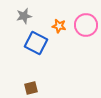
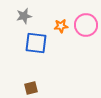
orange star: moved 2 px right; rotated 16 degrees counterclockwise
blue square: rotated 20 degrees counterclockwise
